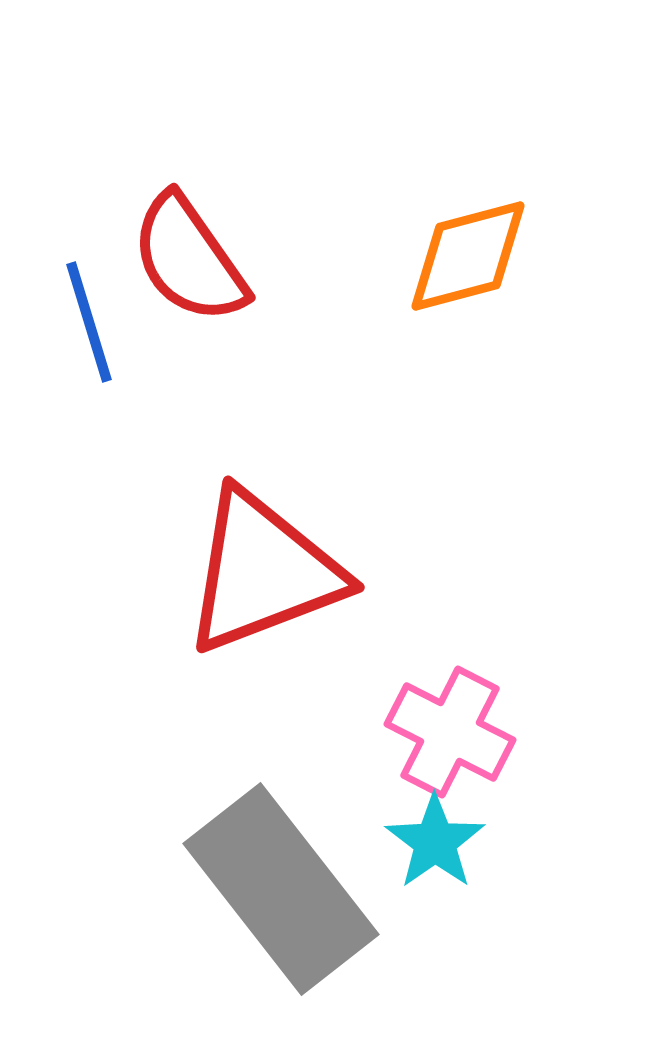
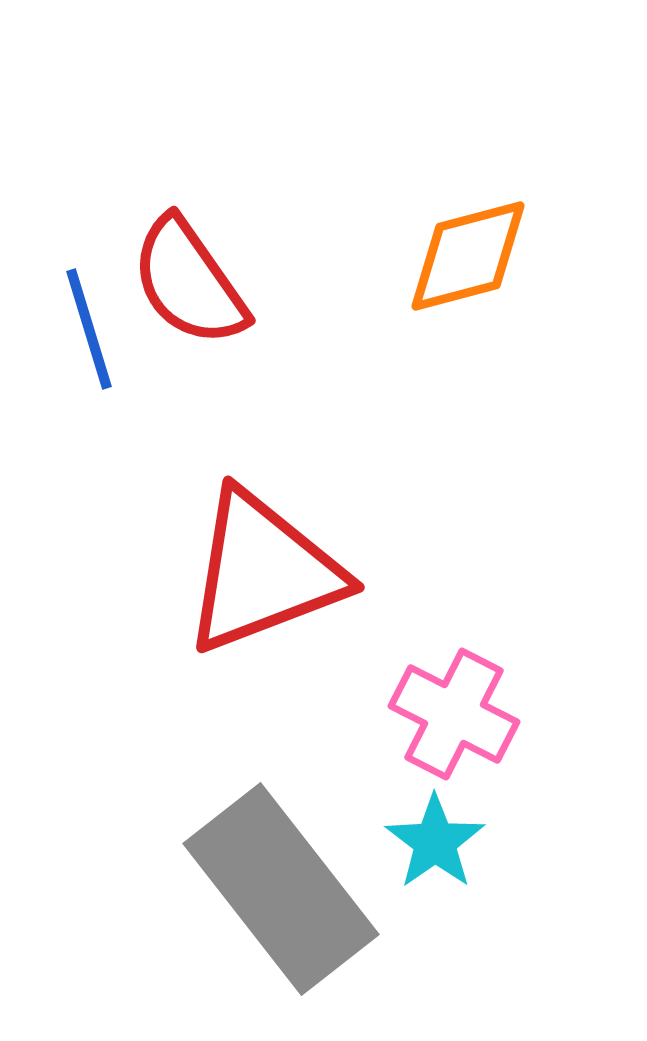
red semicircle: moved 23 px down
blue line: moved 7 px down
pink cross: moved 4 px right, 18 px up
